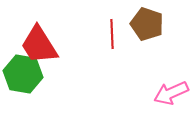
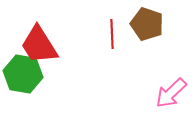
pink arrow: rotated 20 degrees counterclockwise
